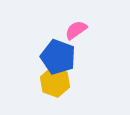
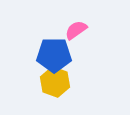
blue pentagon: moved 4 px left, 2 px up; rotated 20 degrees counterclockwise
